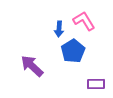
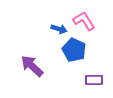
blue arrow: rotated 77 degrees counterclockwise
blue pentagon: moved 1 px right, 1 px up; rotated 15 degrees counterclockwise
purple rectangle: moved 2 px left, 4 px up
